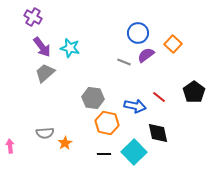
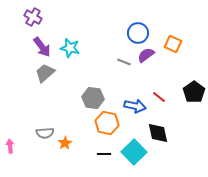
orange square: rotated 18 degrees counterclockwise
